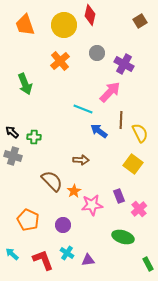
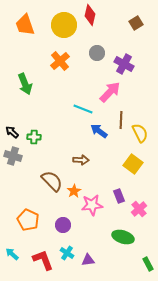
brown square: moved 4 px left, 2 px down
